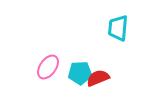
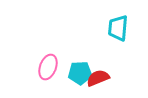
pink ellipse: rotated 15 degrees counterclockwise
